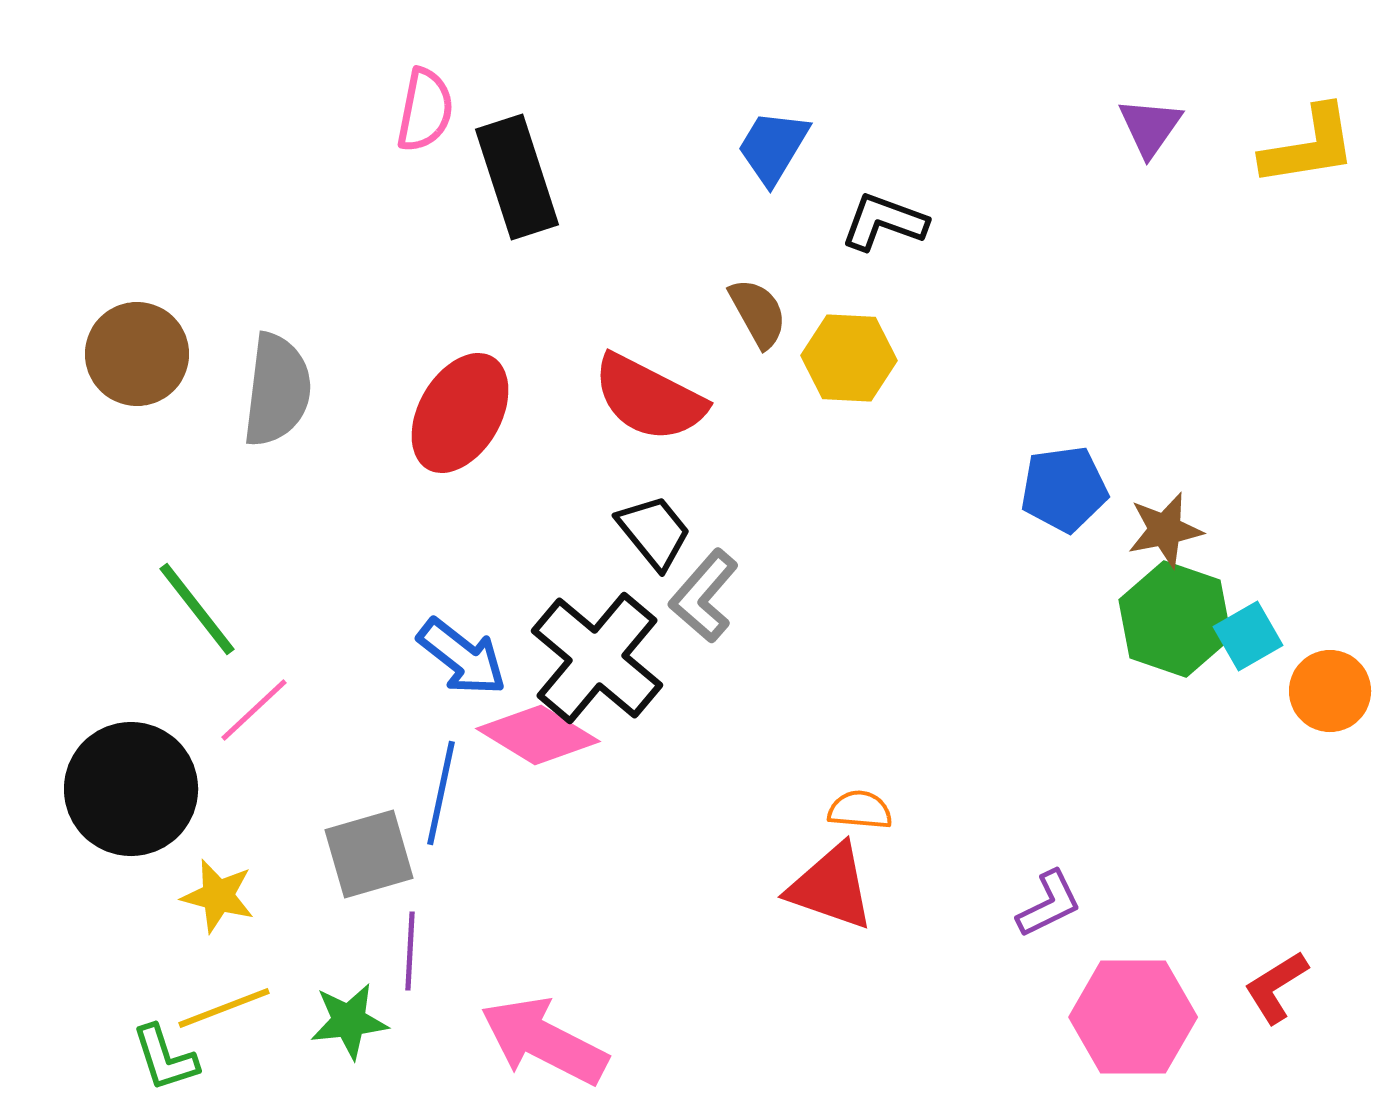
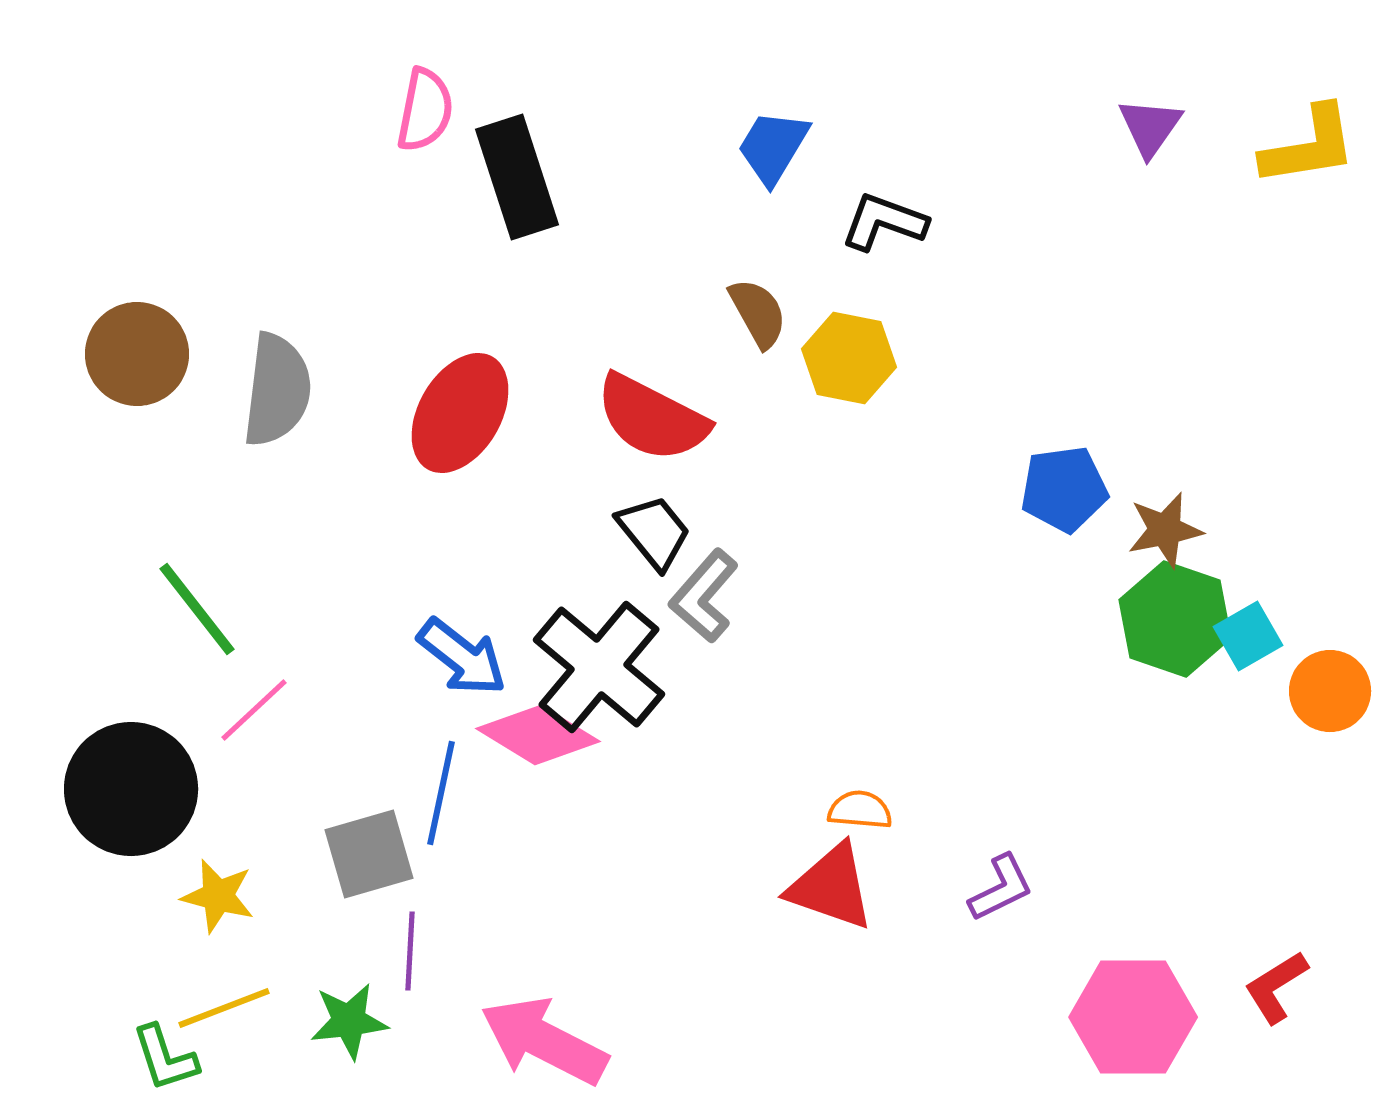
yellow hexagon: rotated 8 degrees clockwise
red semicircle: moved 3 px right, 20 px down
black cross: moved 2 px right, 9 px down
purple L-shape: moved 48 px left, 16 px up
